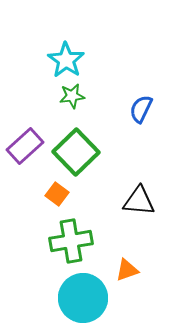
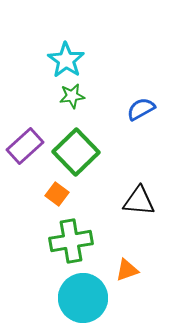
blue semicircle: rotated 36 degrees clockwise
